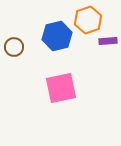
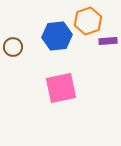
orange hexagon: moved 1 px down
blue hexagon: rotated 8 degrees clockwise
brown circle: moved 1 px left
